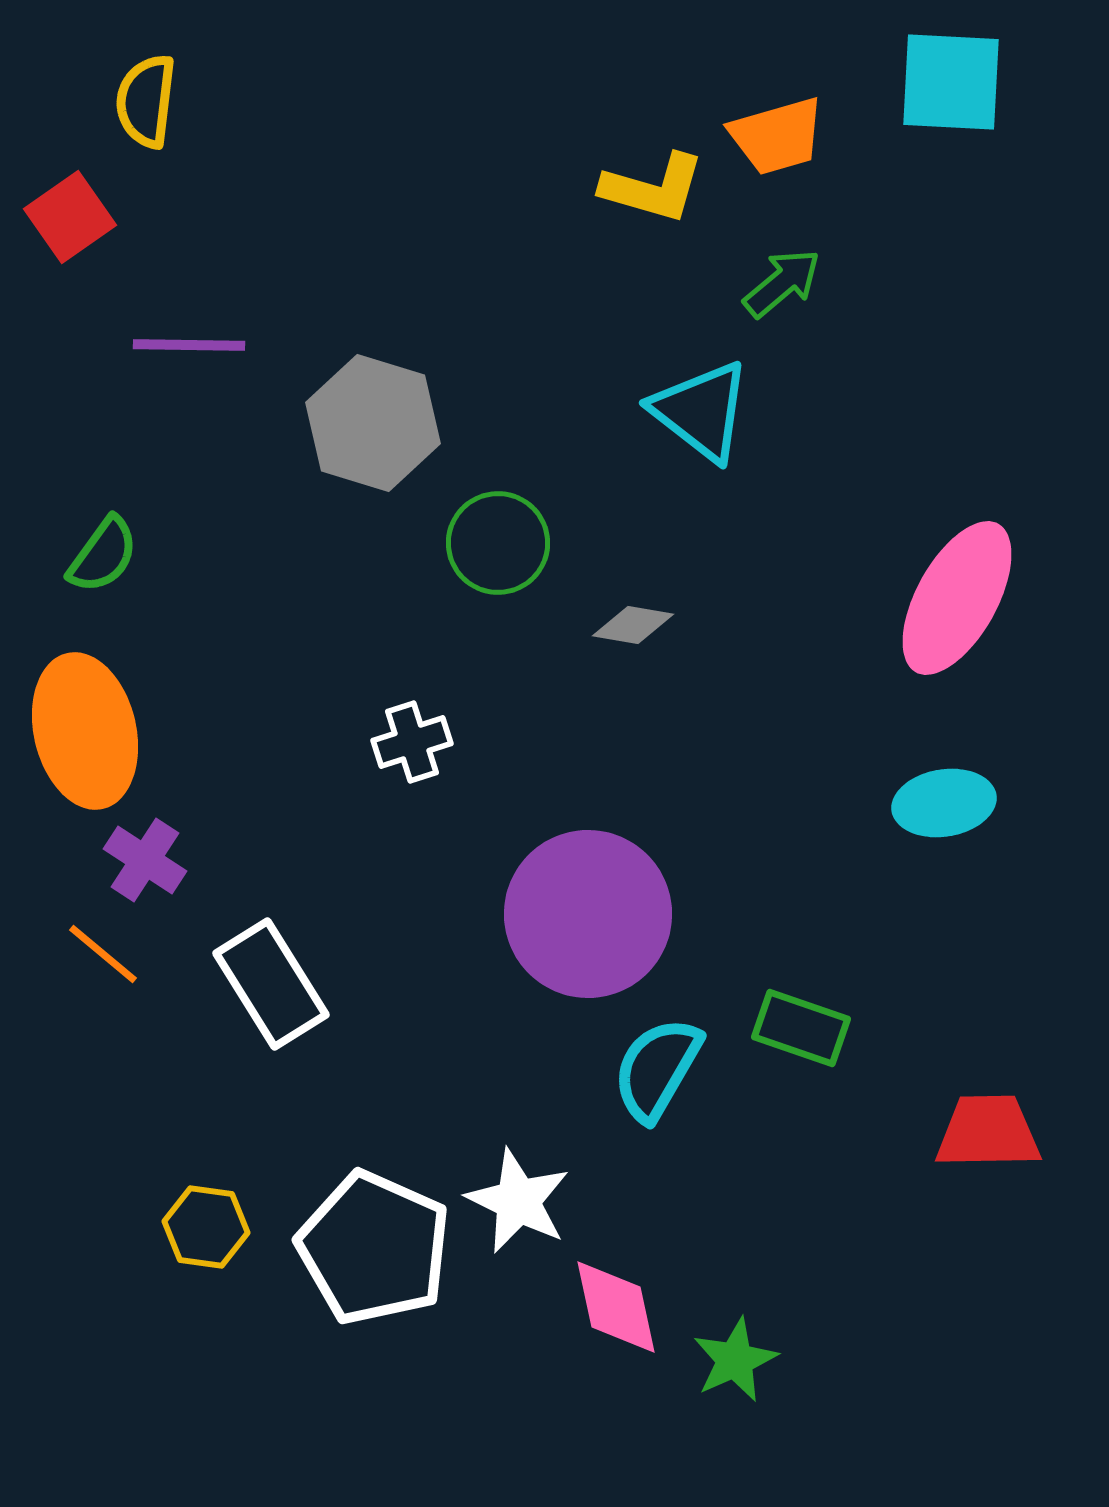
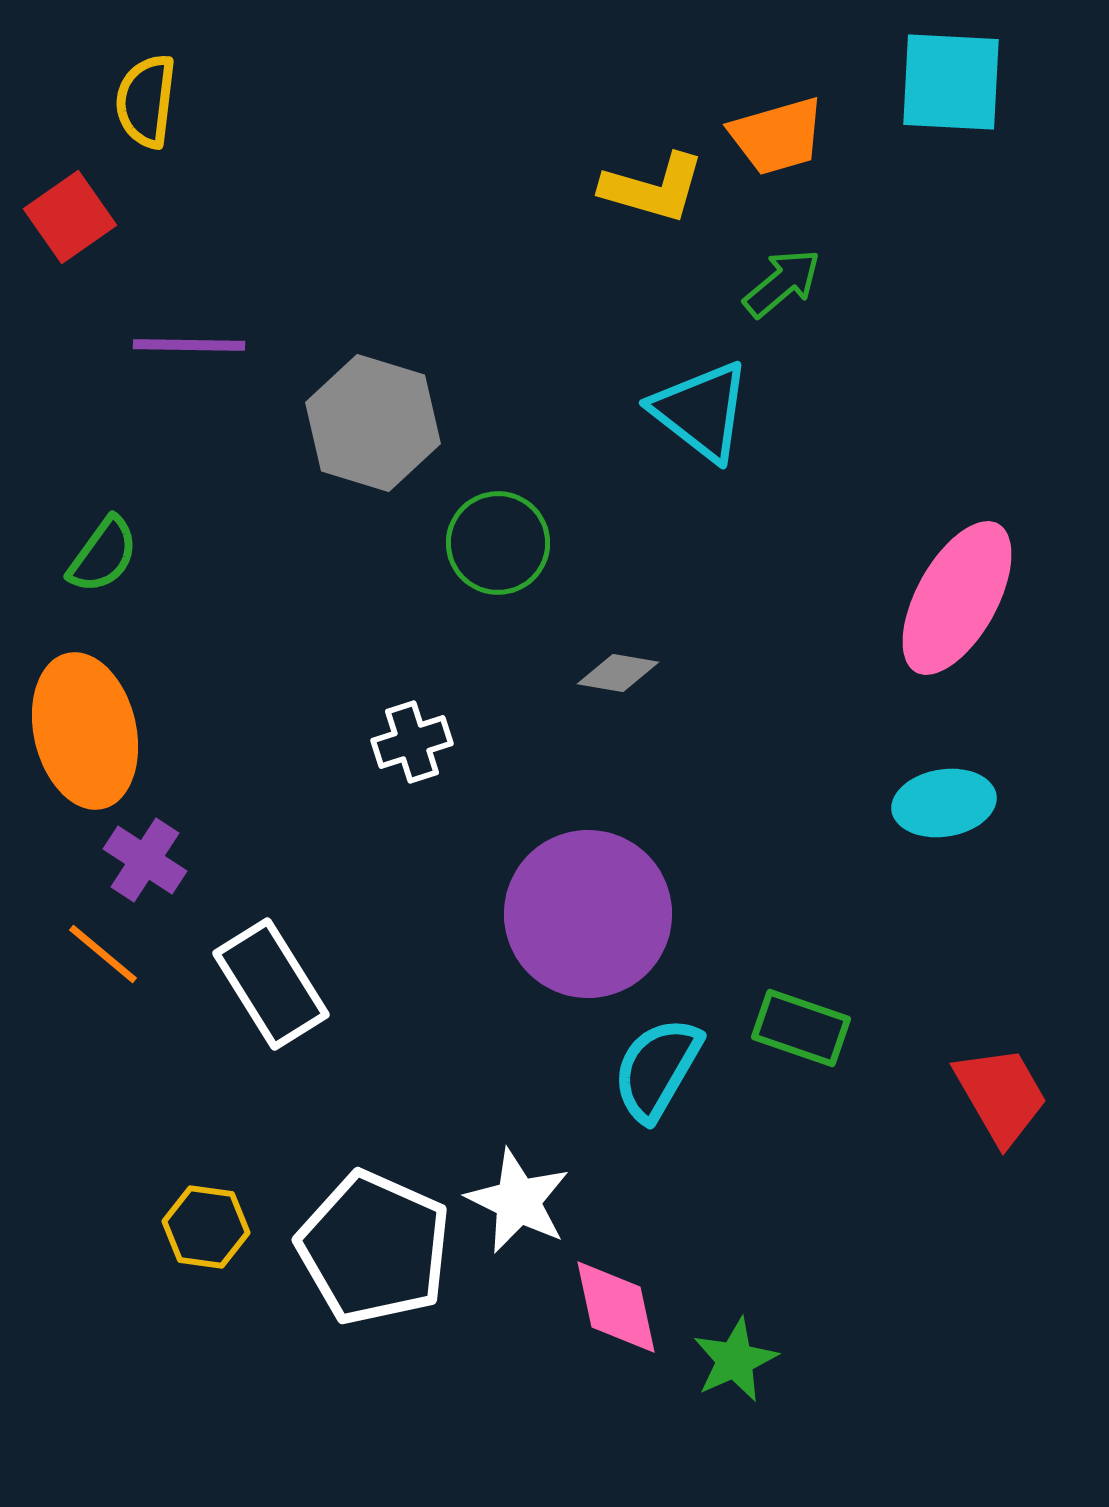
gray diamond: moved 15 px left, 48 px down
red trapezoid: moved 13 px right, 37 px up; rotated 61 degrees clockwise
